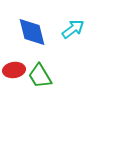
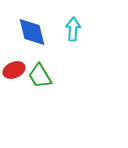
cyan arrow: rotated 50 degrees counterclockwise
red ellipse: rotated 15 degrees counterclockwise
